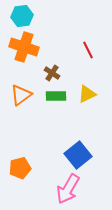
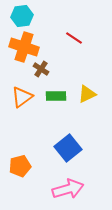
red line: moved 14 px left, 12 px up; rotated 30 degrees counterclockwise
brown cross: moved 11 px left, 4 px up
orange triangle: moved 1 px right, 2 px down
blue square: moved 10 px left, 7 px up
orange pentagon: moved 2 px up
pink arrow: rotated 136 degrees counterclockwise
